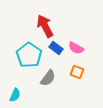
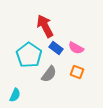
gray semicircle: moved 1 px right, 4 px up
